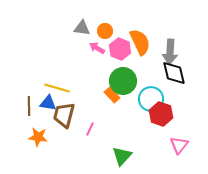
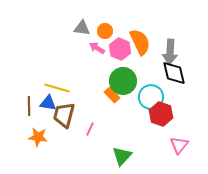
cyan circle: moved 2 px up
